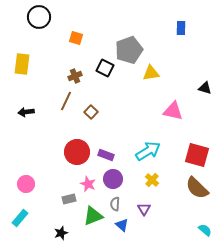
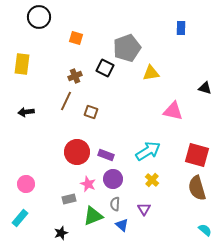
gray pentagon: moved 2 px left, 2 px up
brown square: rotated 24 degrees counterclockwise
brown semicircle: rotated 30 degrees clockwise
